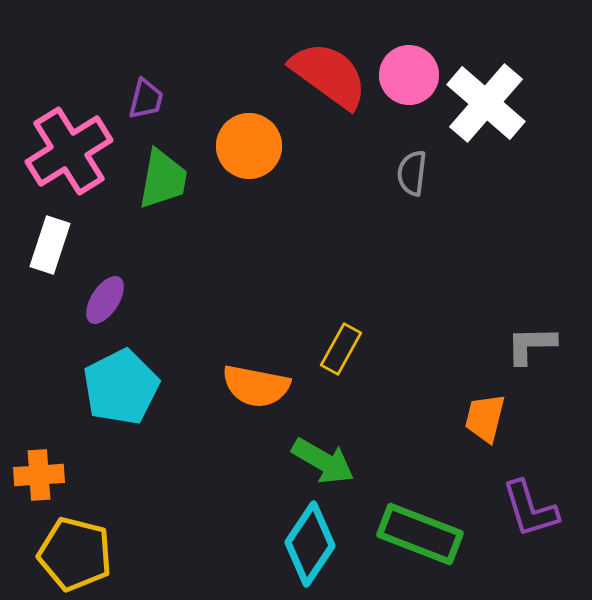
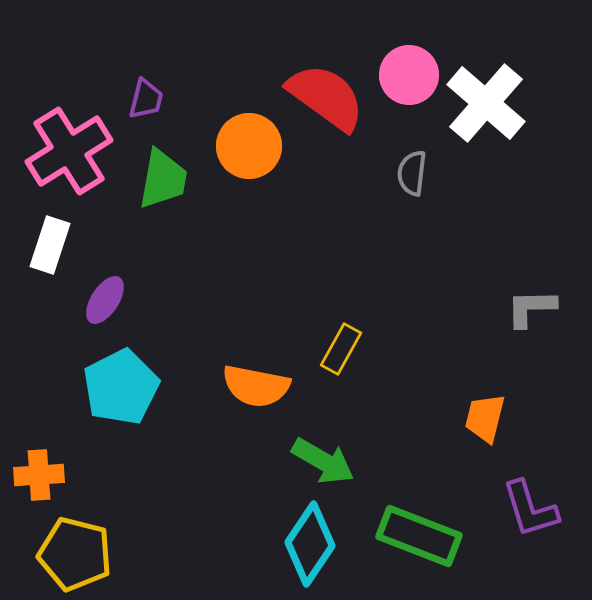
red semicircle: moved 3 px left, 22 px down
gray L-shape: moved 37 px up
green rectangle: moved 1 px left, 2 px down
